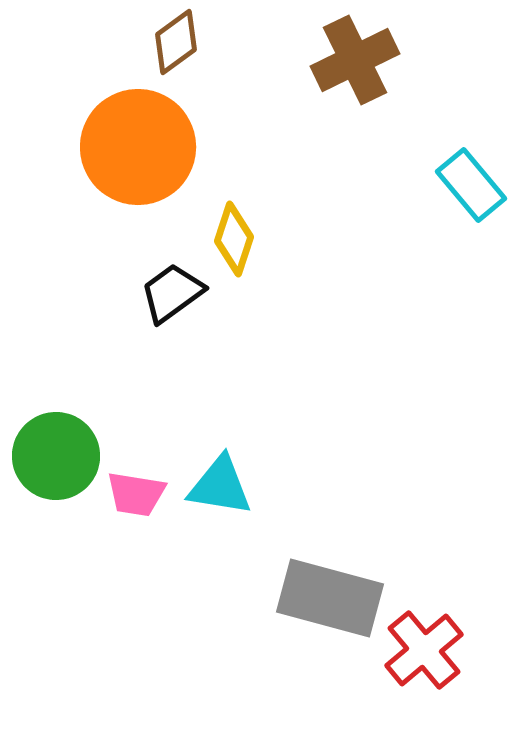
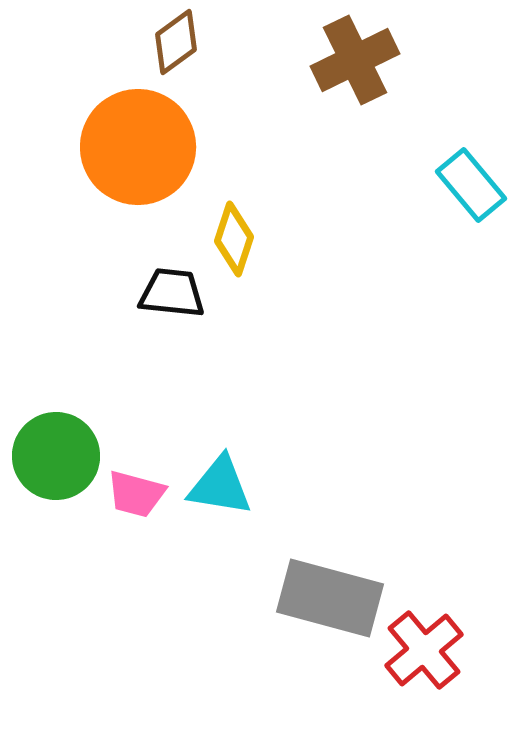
black trapezoid: rotated 42 degrees clockwise
pink trapezoid: rotated 6 degrees clockwise
